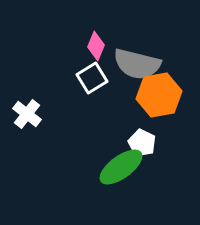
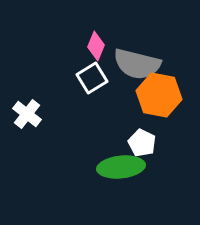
orange hexagon: rotated 21 degrees clockwise
green ellipse: rotated 30 degrees clockwise
